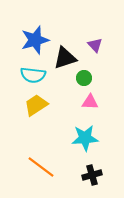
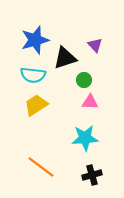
green circle: moved 2 px down
